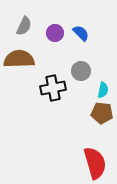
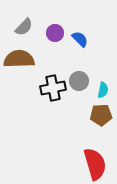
gray semicircle: moved 1 px down; rotated 18 degrees clockwise
blue semicircle: moved 1 px left, 6 px down
gray circle: moved 2 px left, 10 px down
brown pentagon: moved 1 px left, 2 px down; rotated 10 degrees counterclockwise
red semicircle: moved 1 px down
